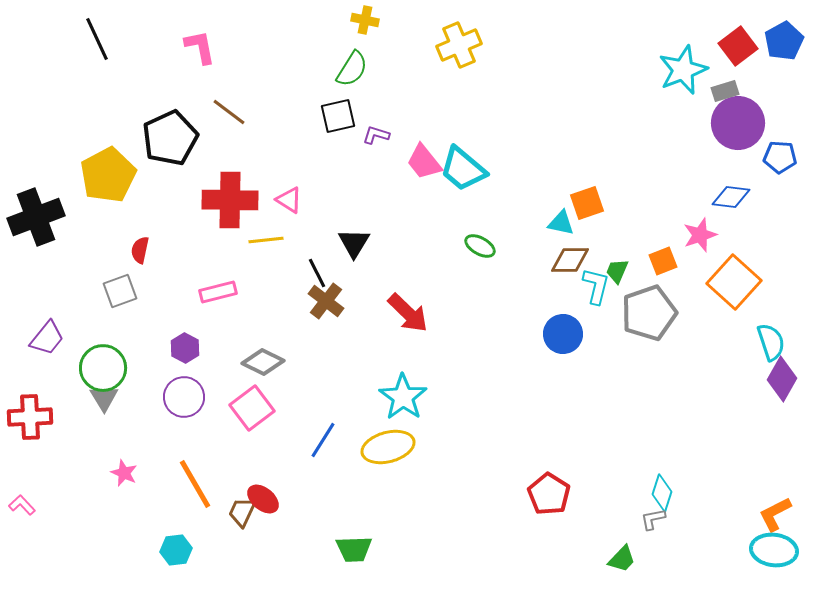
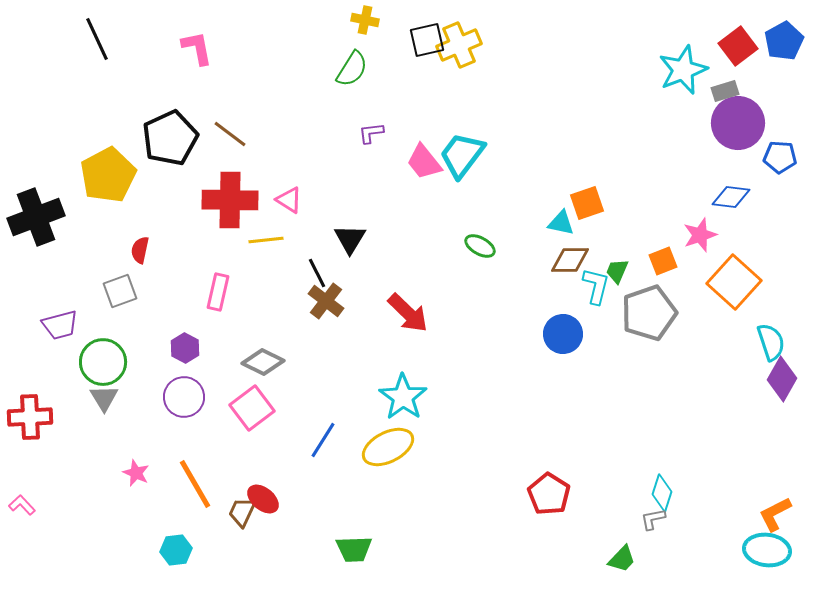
pink L-shape at (200, 47): moved 3 px left, 1 px down
brown line at (229, 112): moved 1 px right, 22 px down
black square at (338, 116): moved 89 px right, 76 px up
purple L-shape at (376, 135): moved 5 px left, 2 px up; rotated 24 degrees counterclockwise
cyan trapezoid at (463, 169): moved 1 px left, 14 px up; rotated 87 degrees clockwise
black triangle at (354, 243): moved 4 px left, 4 px up
pink rectangle at (218, 292): rotated 63 degrees counterclockwise
purple trapezoid at (47, 338): moved 13 px right, 13 px up; rotated 36 degrees clockwise
green circle at (103, 368): moved 6 px up
yellow ellipse at (388, 447): rotated 12 degrees counterclockwise
pink star at (124, 473): moved 12 px right
cyan ellipse at (774, 550): moved 7 px left
